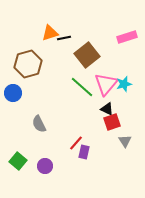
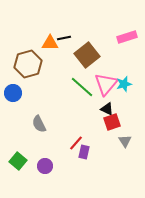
orange triangle: moved 10 px down; rotated 18 degrees clockwise
